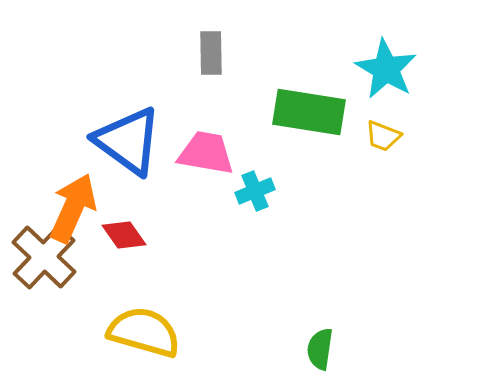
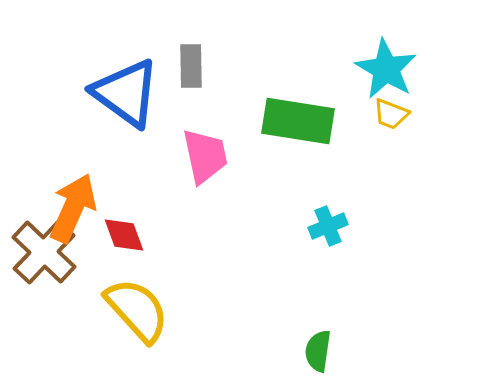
gray rectangle: moved 20 px left, 13 px down
green rectangle: moved 11 px left, 9 px down
yellow trapezoid: moved 8 px right, 22 px up
blue triangle: moved 2 px left, 48 px up
pink trapezoid: moved 1 px left, 3 px down; rotated 68 degrees clockwise
cyan cross: moved 73 px right, 35 px down
red diamond: rotated 15 degrees clockwise
brown cross: moved 5 px up
yellow semicircle: moved 7 px left, 22 px up; rotated 32 degrees clockwise
green semicircle: moved 2 px left, 2 px down
